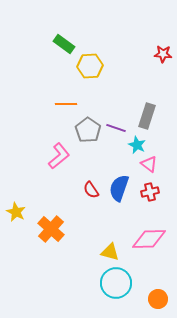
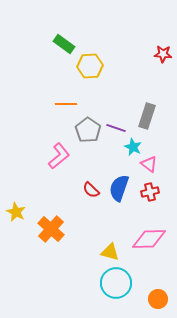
cyan star: moved 4 px left, 2 px down
red semicircle: rotated 12 degrees counterclockwise
